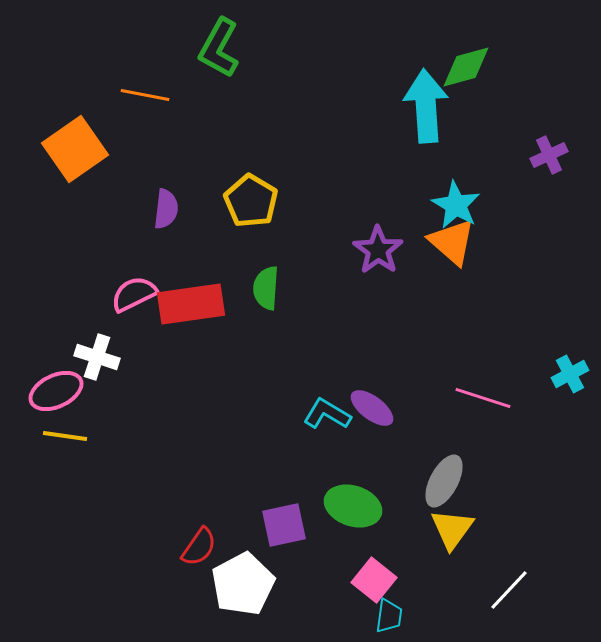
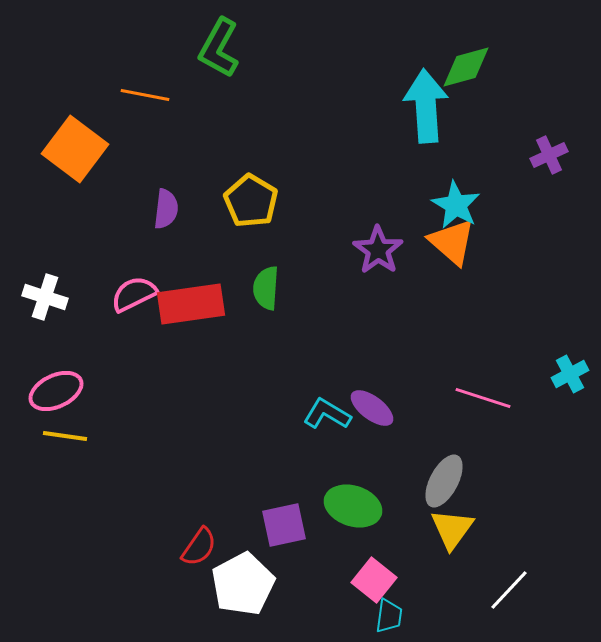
orange square: rotated 18 degrees counterclockwise
white cross: moved 52 px left, 60 px up
